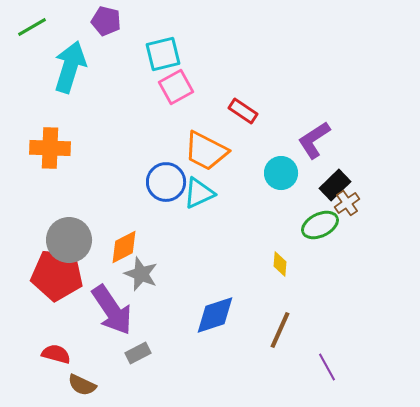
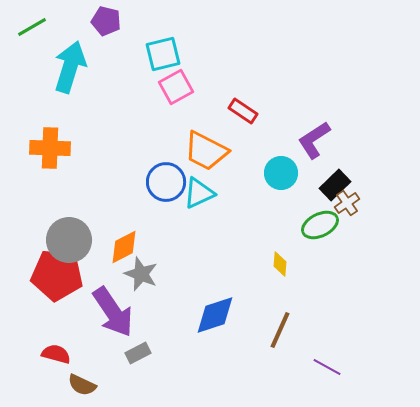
purple arrow: moved 1 px right, 2 px down
purple line: rotated 32 degrees counterclockwise
